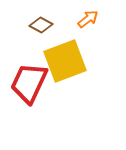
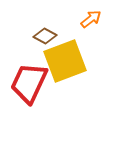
orange arrow: moved 3 px right
brown diamond: moved 4 px right, 11 px down
